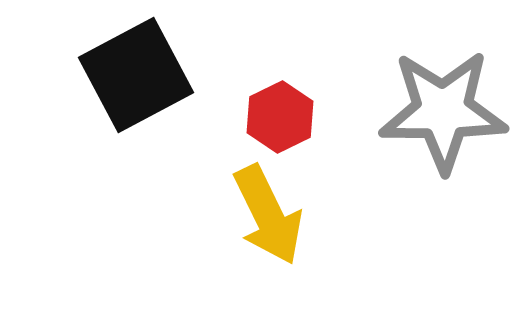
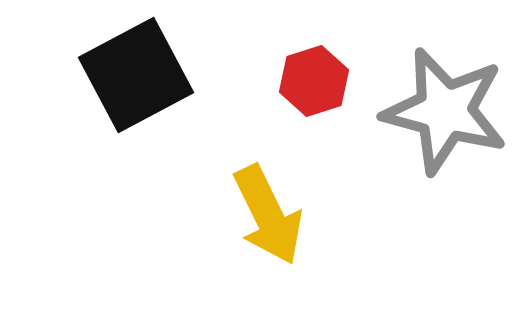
gray star: moved 2 px right; rotated 15 degrees clockwise
red hexagon: moved 34 px right, 36 px up; rotated 8 degrees clockwise
